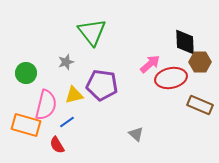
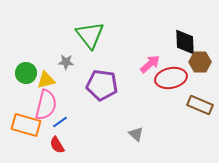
green triangle: moved 2 px left, 3 px down
gray star: rotated 21 degrees clockwise
yellow triangle: moved 28 px left, 15 px up
blue line: moved 7 px left
